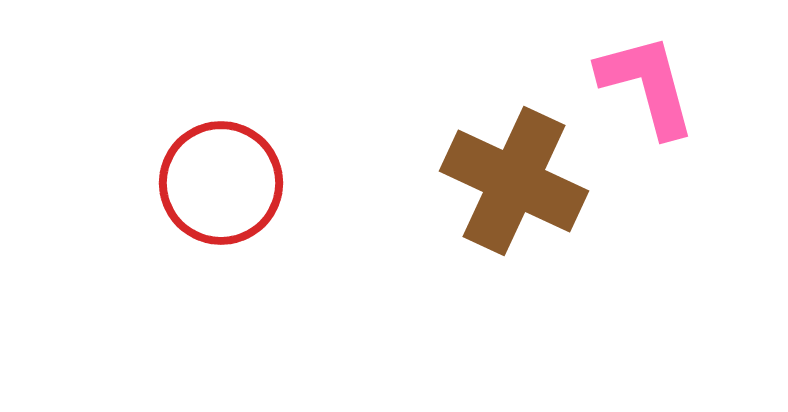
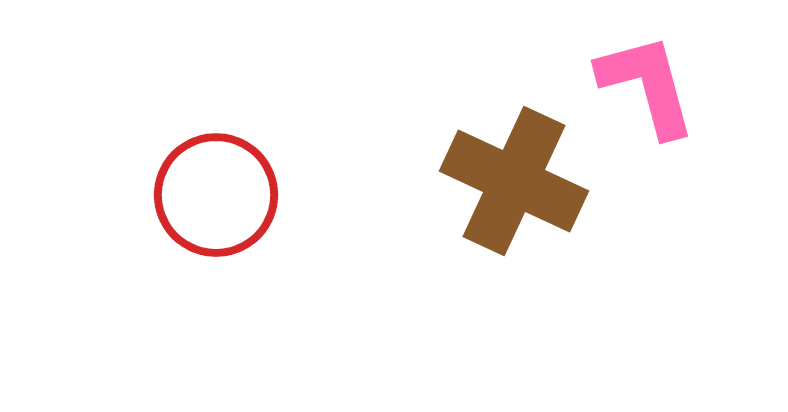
red circle: moved 5 px left, 12 px down
